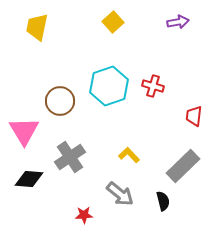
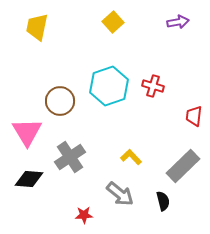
pink triangle: moved 3 px right, 1 px down
yellow L-shape: moved 2 px right, 2 px down
